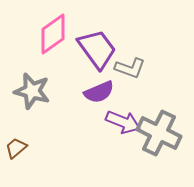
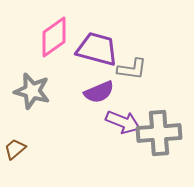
pink diamond: moved 1 px right, 3 px down
purple trapezoid: rotated 39 degrees counterclockwise
gray L-shape: moved 2 px right, 1 px down; rotated 12 degrees counterclockwise
gray cross: rotated 30 degrees counterclockwise
brown trapezoid: moved 1 px left, 1 px down
